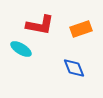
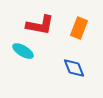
orange rectangle: moved 2 px left, 1 px up; rotated 50 degrees counterclockwise
cyan ellipse: moved 2 px right, 2 px down
